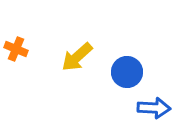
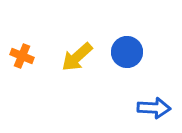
orange cross: moved 6 px right, 7 px down
blue circle: moved 20 px up
